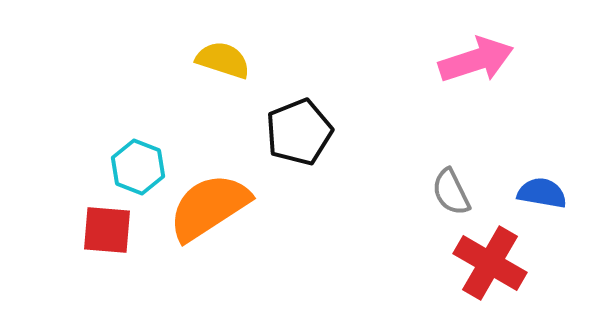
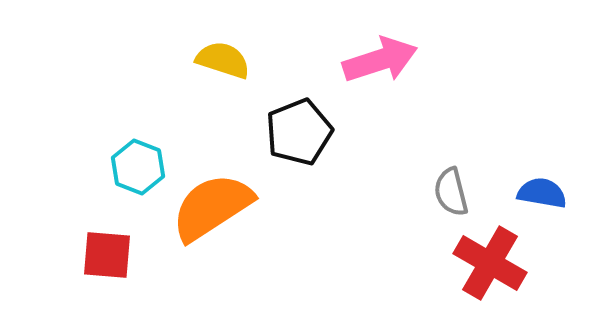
pink arrow: moved 96 px left
gray semicircle: rotated 12 degrees clockwise
orange semicircle: moved 3 px right
red square: moved 25 px down
